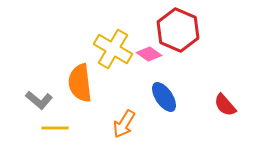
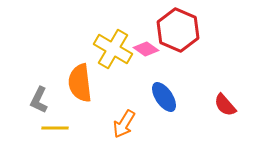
pink diamond: moved 3 px left, 5 px up
gray L-shape: rotated 76 degrees clockwise
